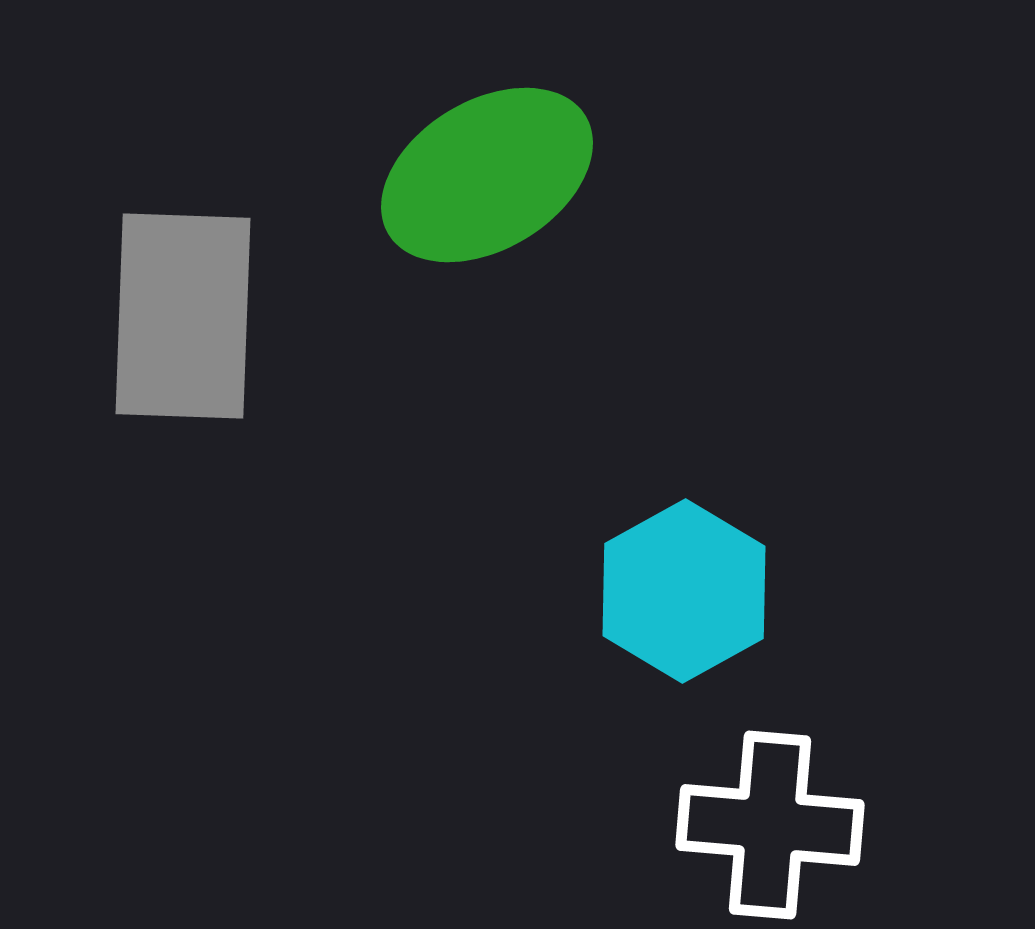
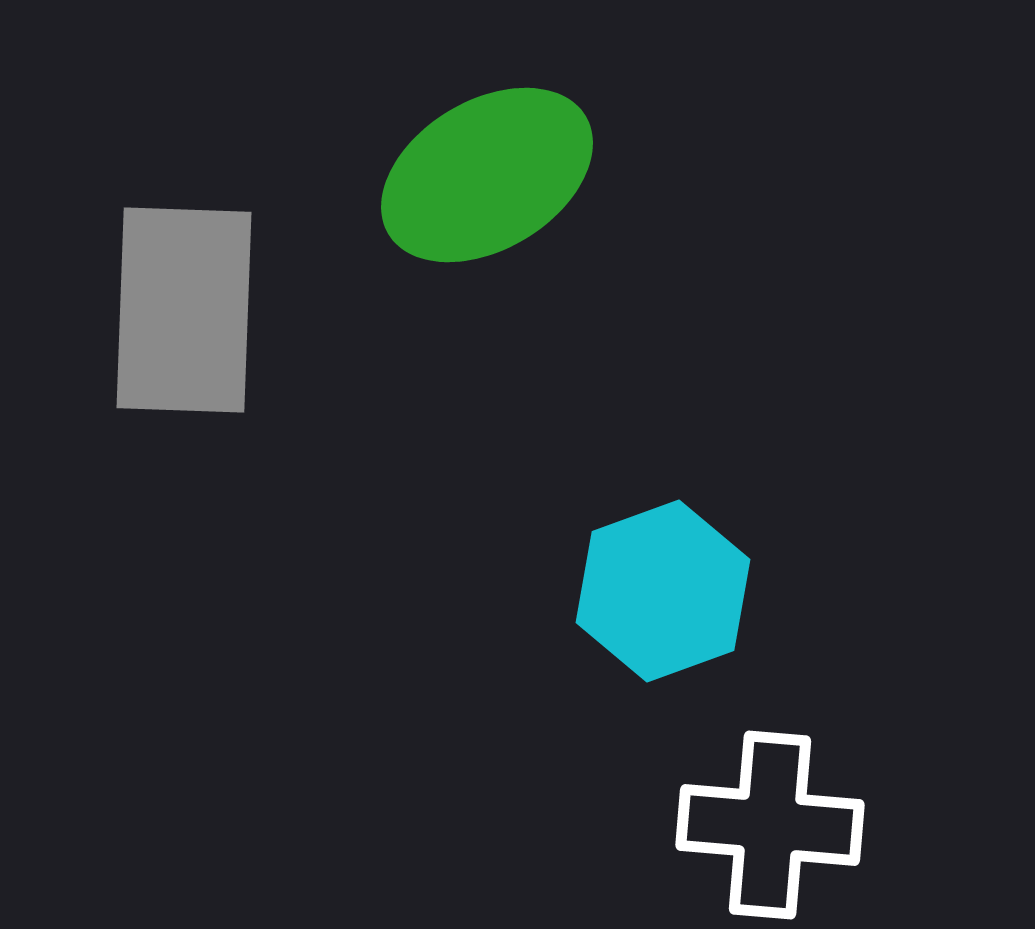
gray rectangle: moved 1 px right, 6 px up
cyan hexagon: moved 21 px left; rotated 9 degrees clockwise
